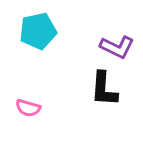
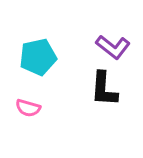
cyan pentagon: moved 26 px down
purple L-shape: moved 4 px left; rotated 12 degrees clockwise
